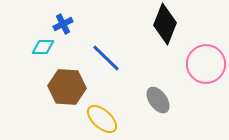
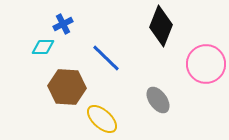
black diamond: moved 4 px left, 2 px down
